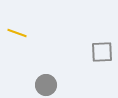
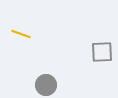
yellow line: moved 4 px right, 1 px down
